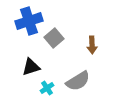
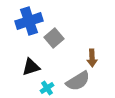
brown arrow: moved 13 px down
